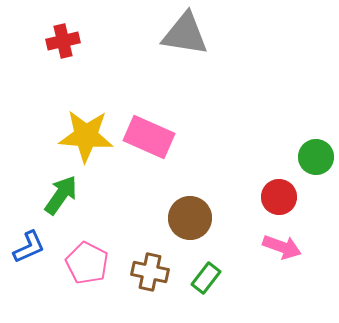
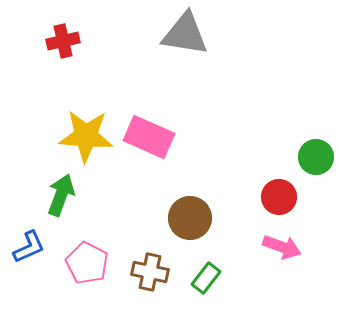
green arrow: rotated 15 degrees counterclockwise
